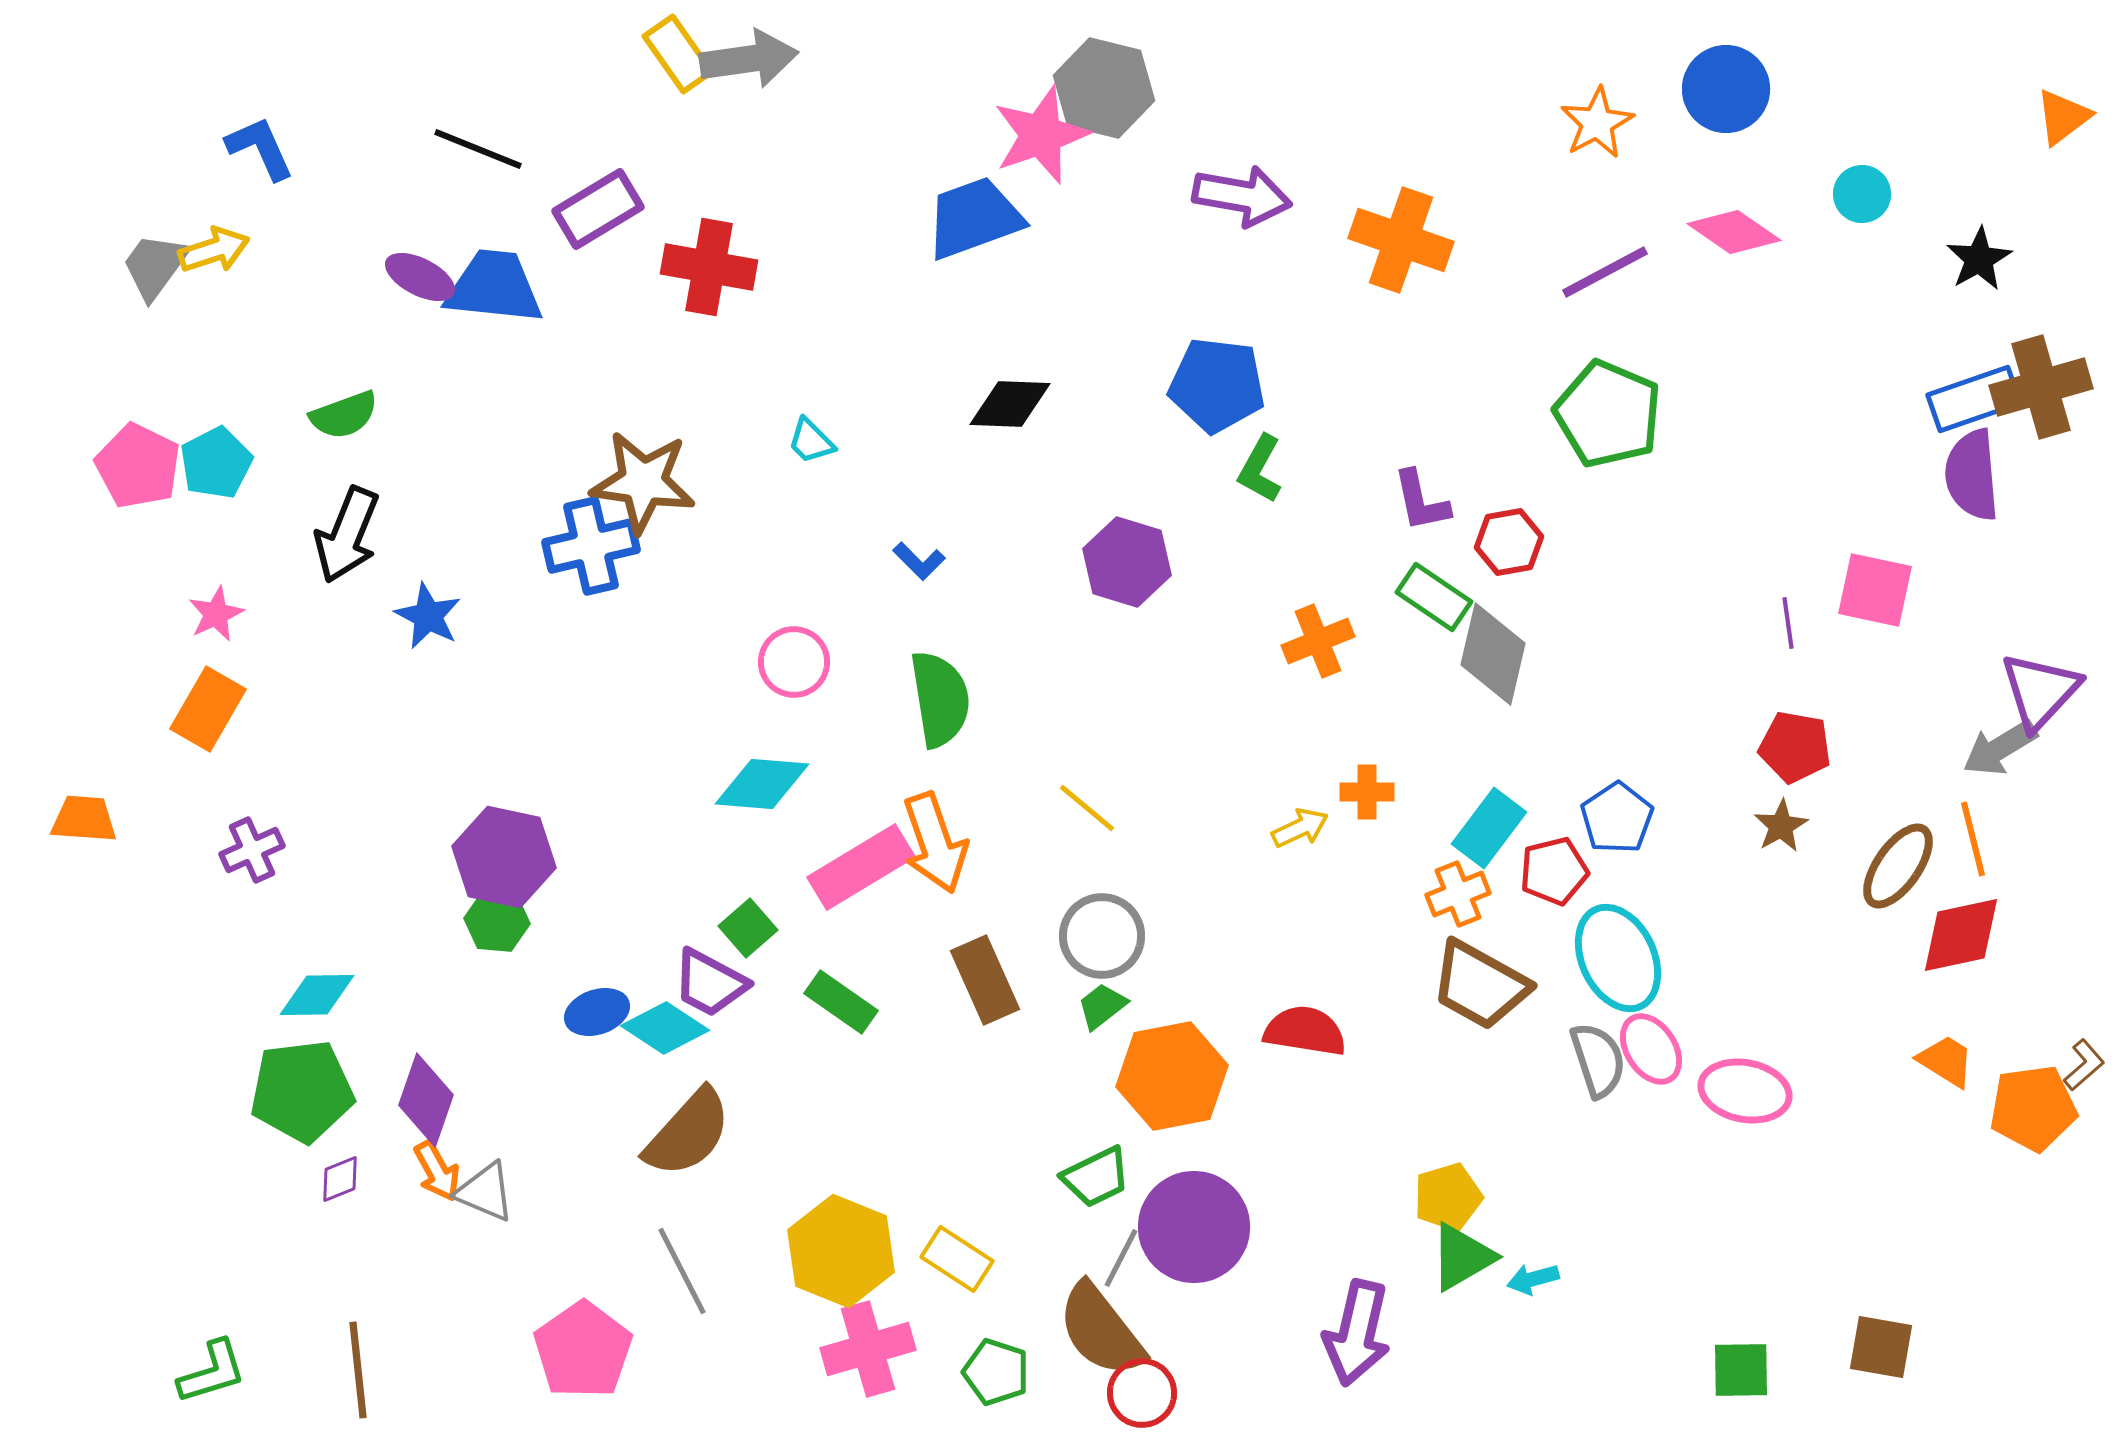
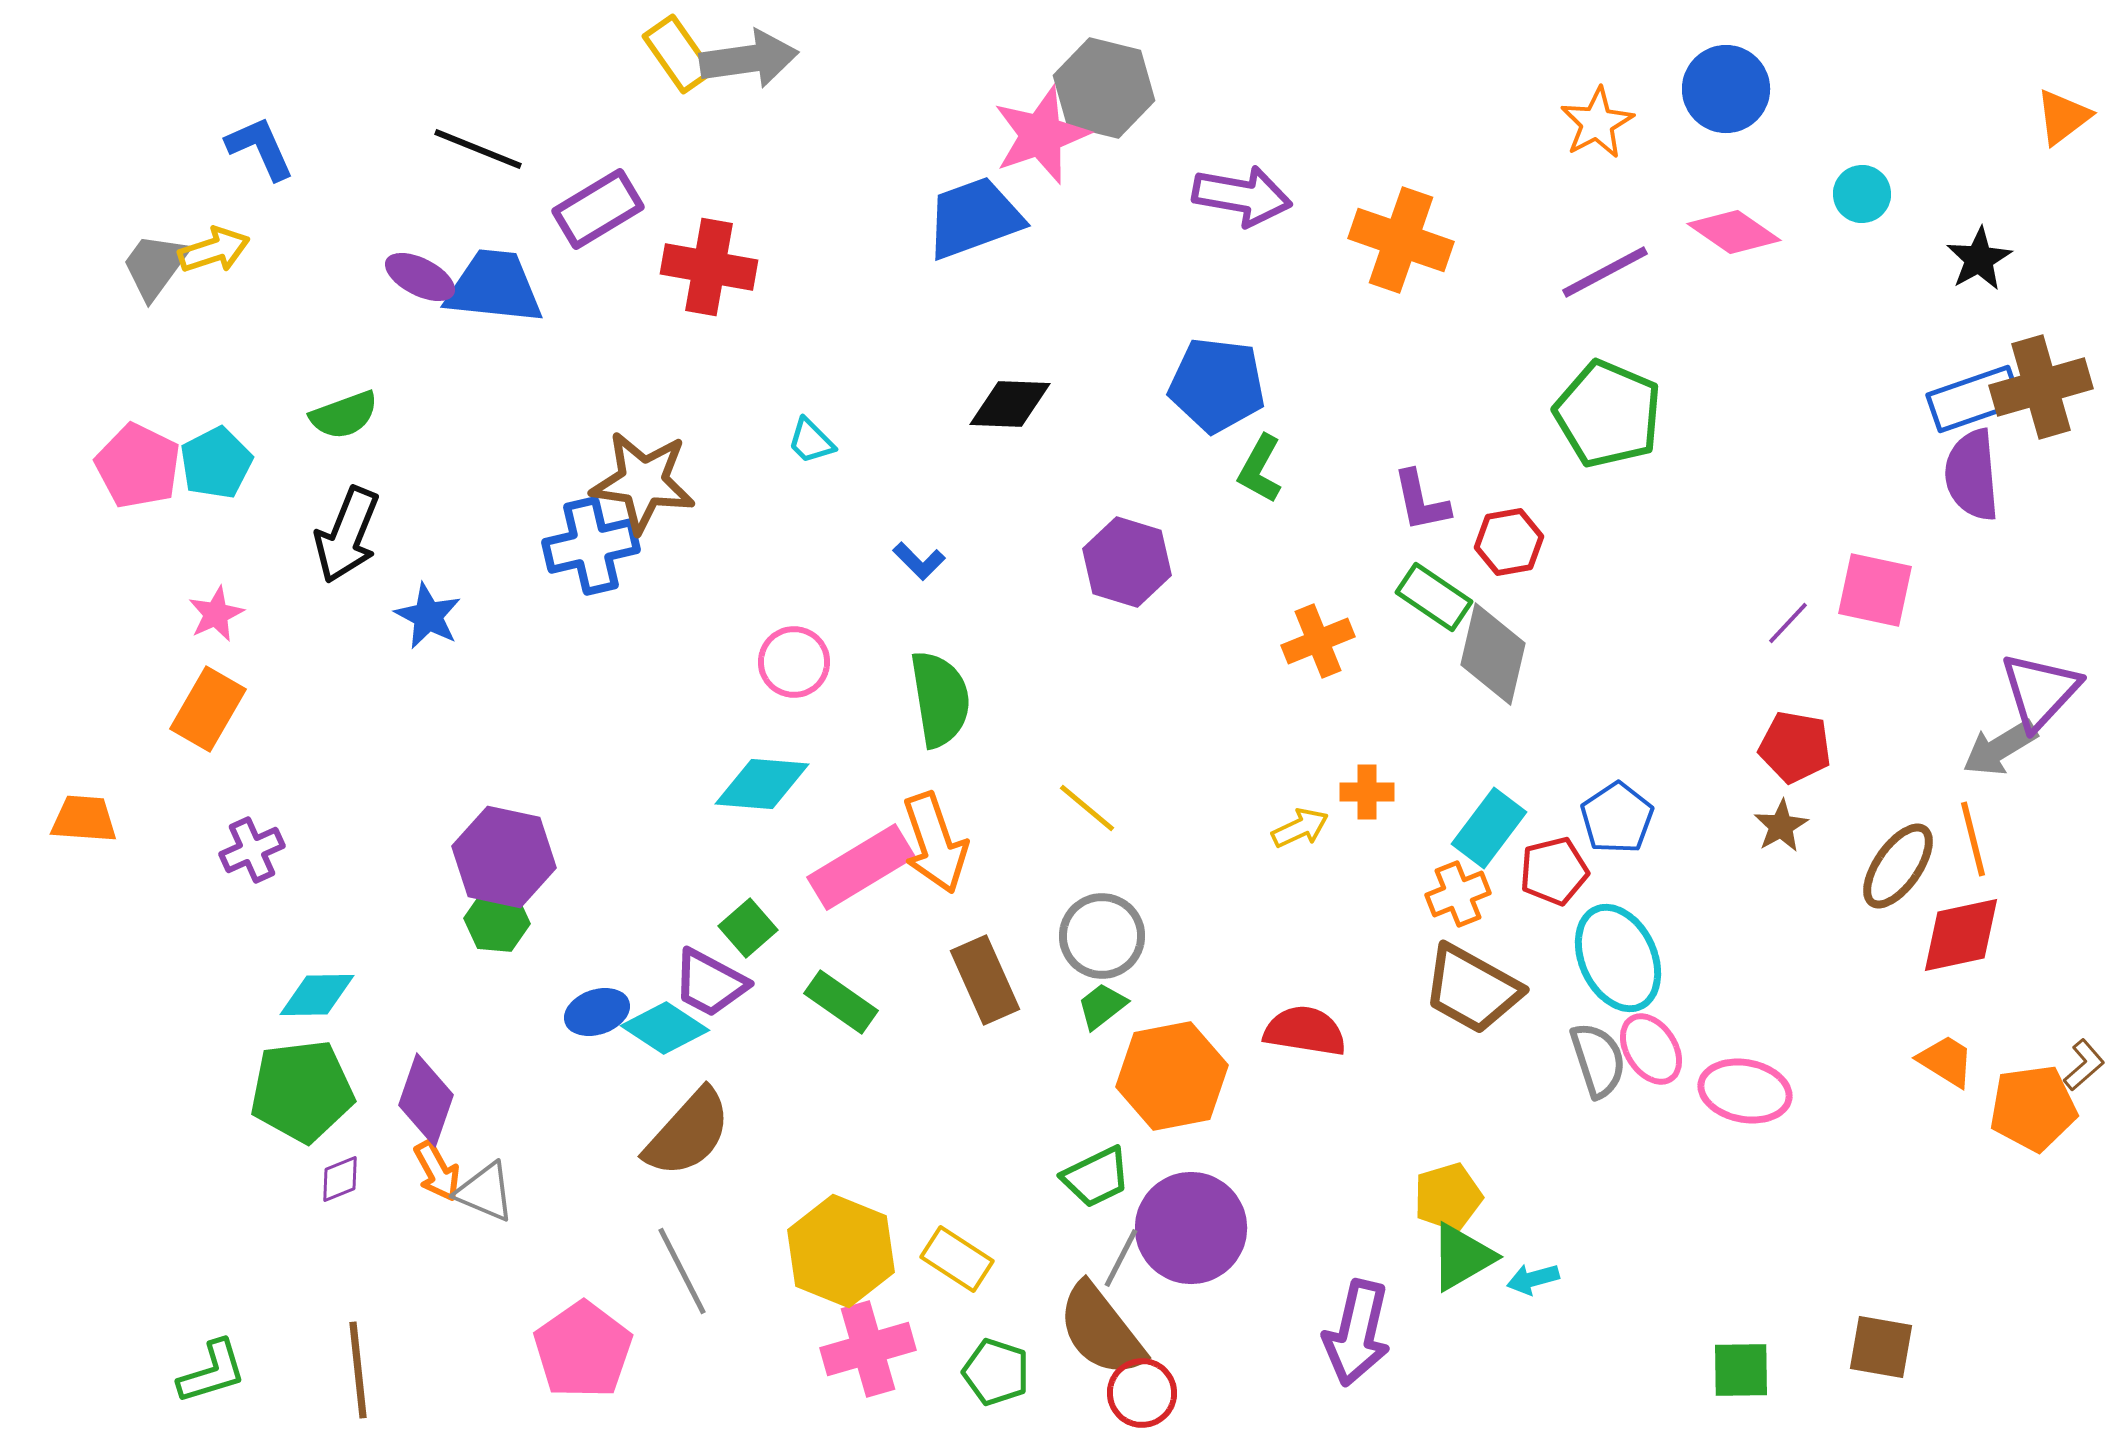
purple line at (1788, 623): rotated 51 degrees clockwise
brown trapezoid at (1480, 985): moved 8 px left, 4 px down
purple circle at (1194, 1227): moved 3 px left, 1 px down
